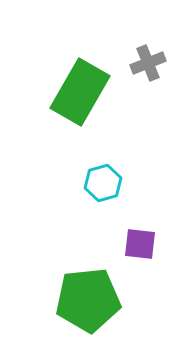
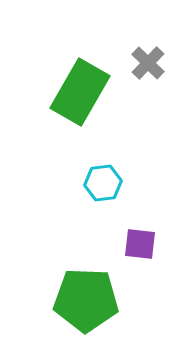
gray cross: rotated 24 degrees counterclockwise
cyan hexagon: rotated 9 degrees clockwise
green pentagon: moved 2 px left; rotated 8 degrees clockwise
